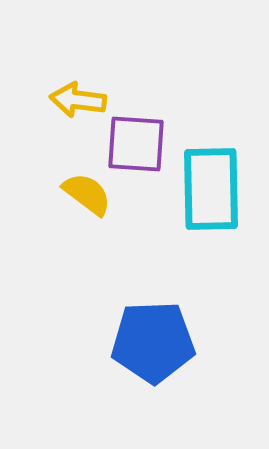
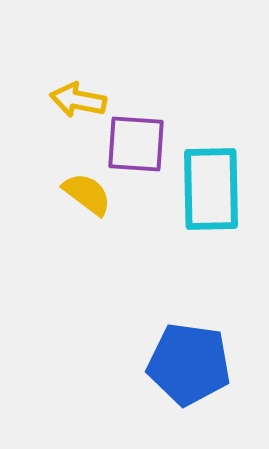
yellow arrow: rotated 4 degrees clockwise
blue pentagon: moved 36 px right, 22 px down; rotated 10 degrees clockwise
